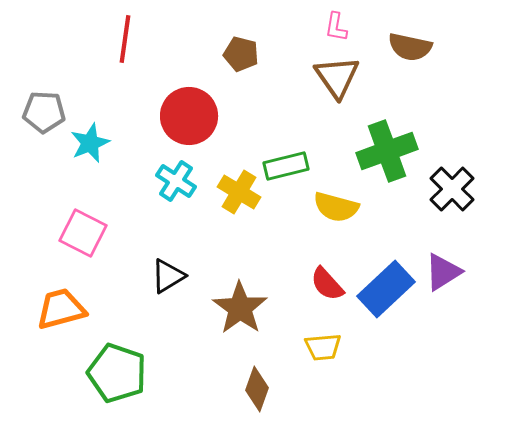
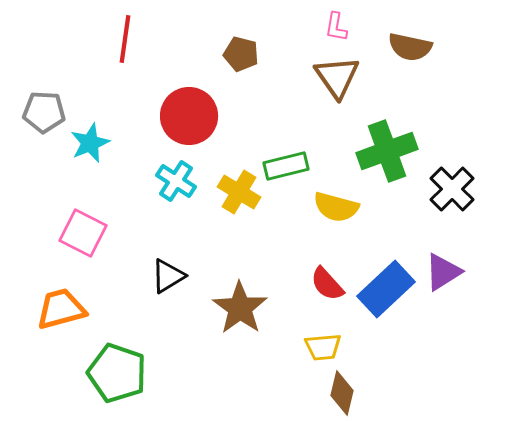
brown diamond: moved 85 px right, 4 px down; rotated 6 degrees counterclockwise
